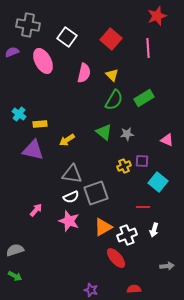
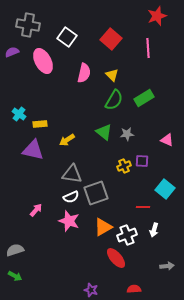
cyan square: moved 7 px right, 7 px down
